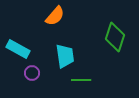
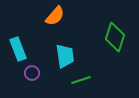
cyan rectangle: rotated 40 degrees clockwise
green line: rotated 18 degrees counterclockwise
